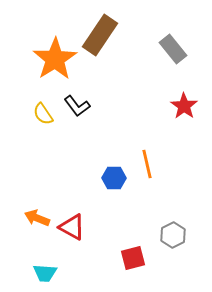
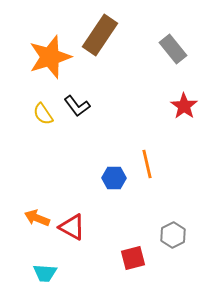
orange star: moved 5 px left, 2 px up; rotated 15 degrees clockwise
